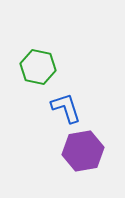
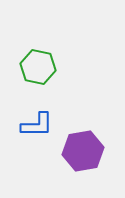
blue L-shape: moved 29 px left, 17 px down; rotated 108 degrees clockwise
